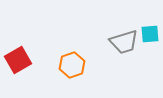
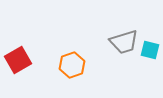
cyan square: moved 16 px down; rotated 18 degrees clockwise
